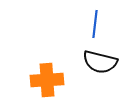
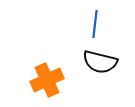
orange cross: rotated 20 degrees counterclockwise
